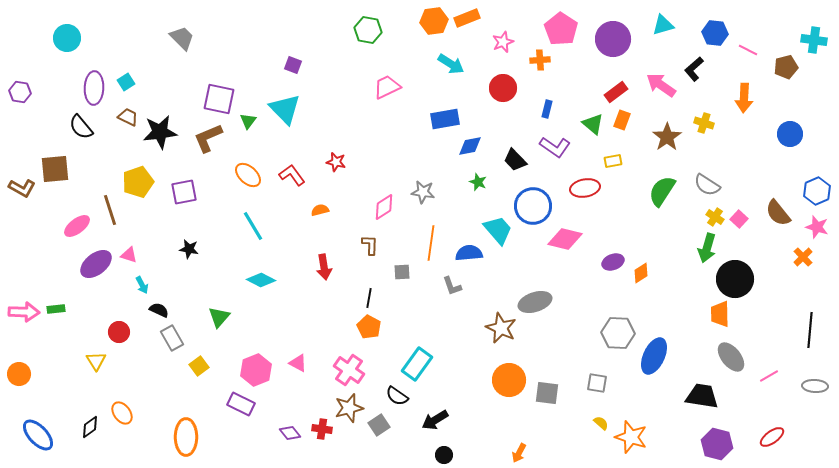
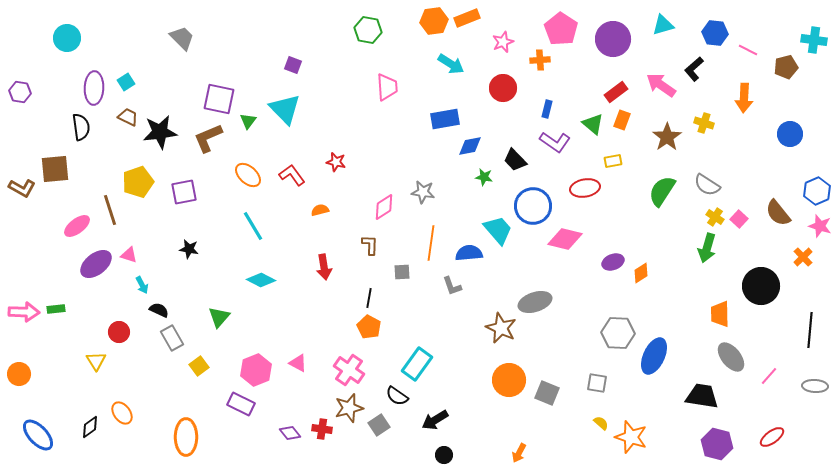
pink trapezoid at (387, 87): rotated 112 degrees clockwise
black semicircle at (81, 127): rotated 148 degrees counterclockwise
purple L-shape at (555, 147): moved 5 px up
green star at (478, 182): moved 6 px right, 5 px up; rotated 12 degrees counterclockwise
pink star at (817, 227): moved 3 px right, 1 px up
black circle at (735, 279): moved 26 px right, 7 px down
pink line at (769, 376): rotated 18 degrees counterclockwise
gray square at (547, 393): rotated 15 degrees clockwise
